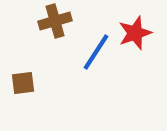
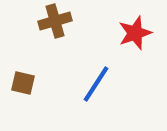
blue line: moved 32 px down
brown square: rotated 20 degrees clockwise
